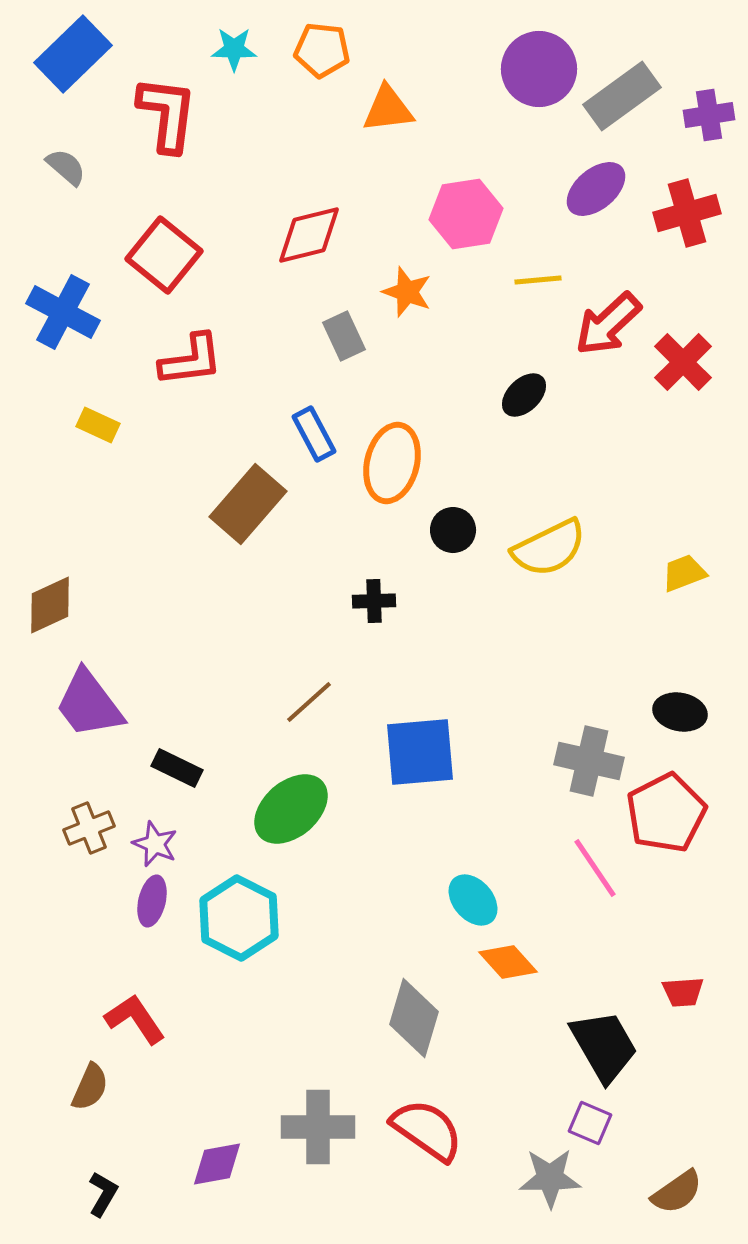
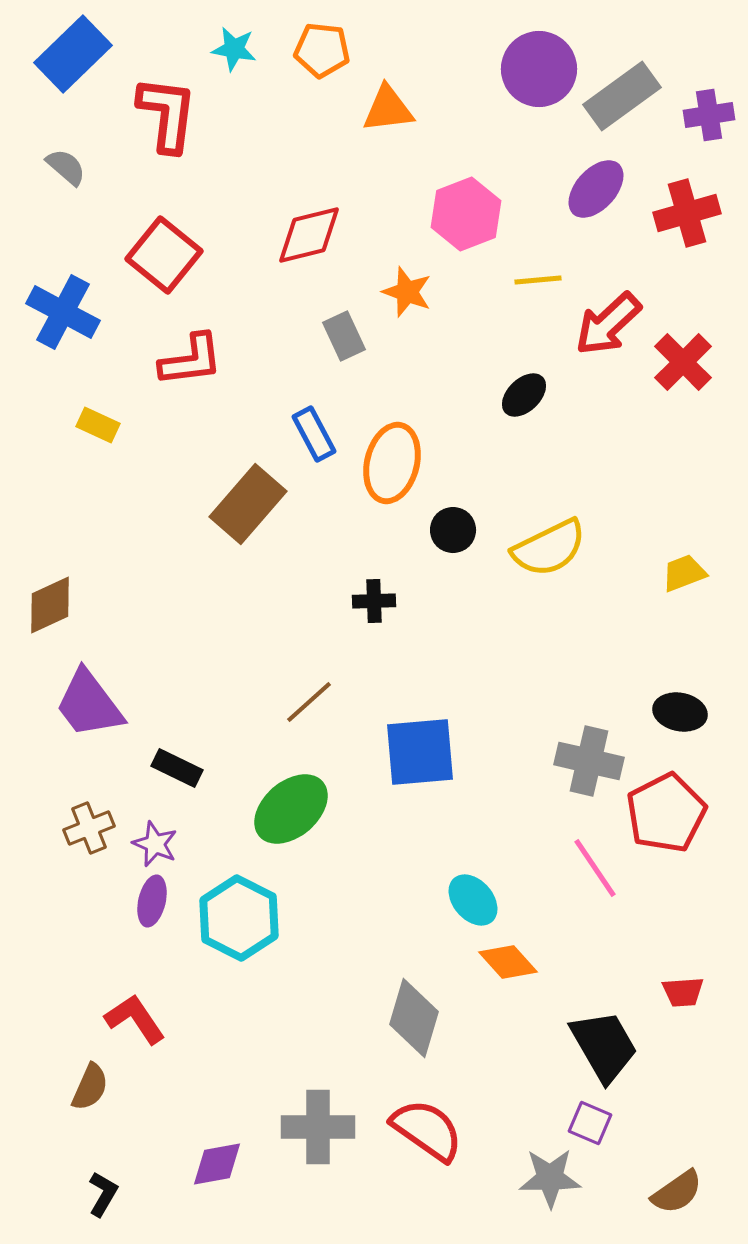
cyan star at (234, 49): rotated 9 degrees clockwise
purple ellipse at (596, 189): rotated 8 degrees counterclockwise
pink hexagon at (466, 214): rotated 12 degrees counterclockwise
